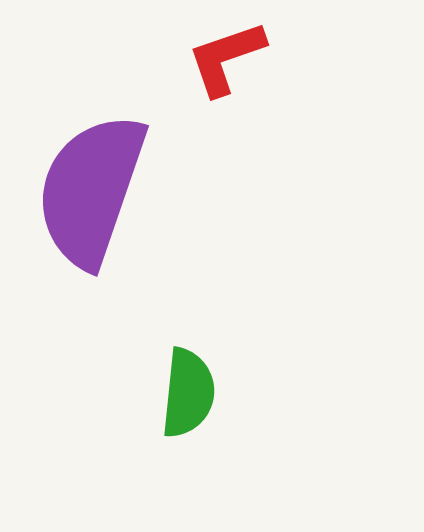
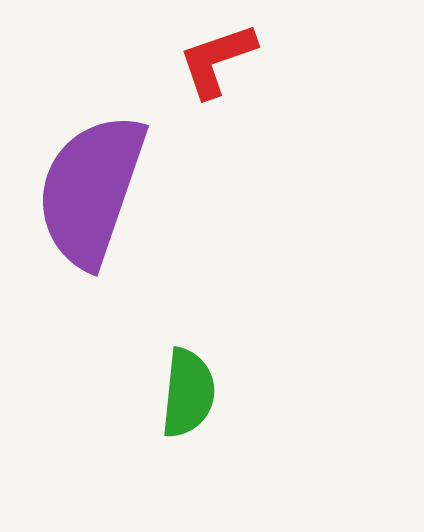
red L-shape: moved 9 px left, 2 px down
